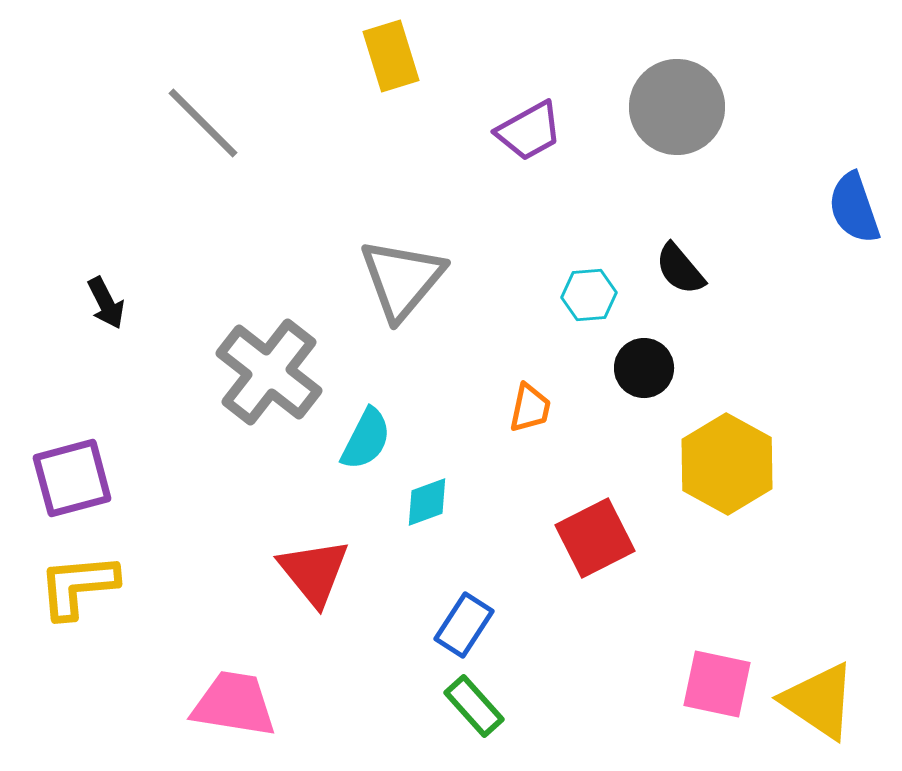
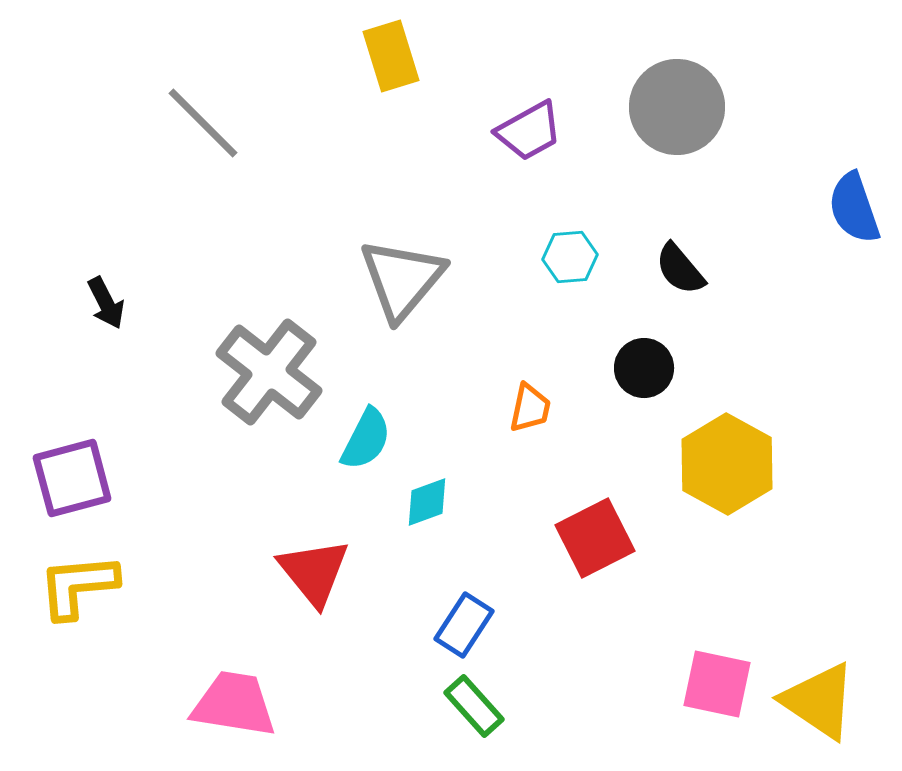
cyan hexagon: moved 19 px left, 38 px up
